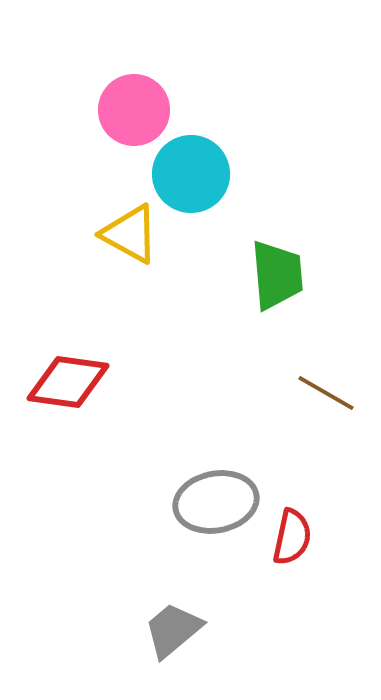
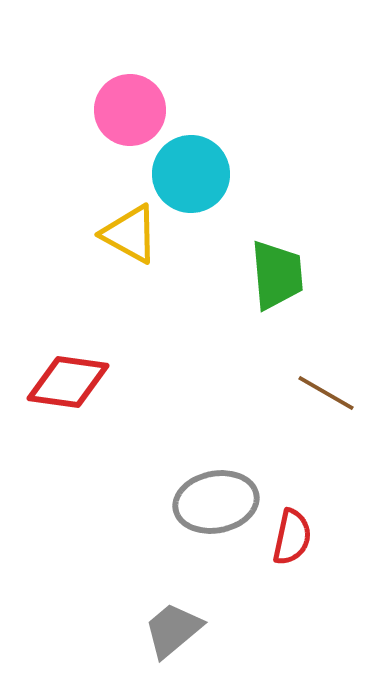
pink circle: moved 4 px left
